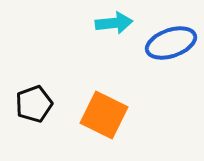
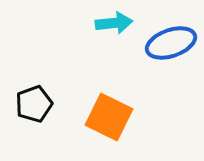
orange square: moved 5 px right, 2 px down
